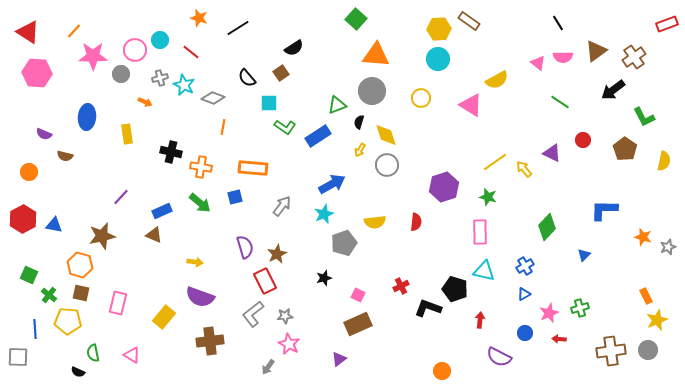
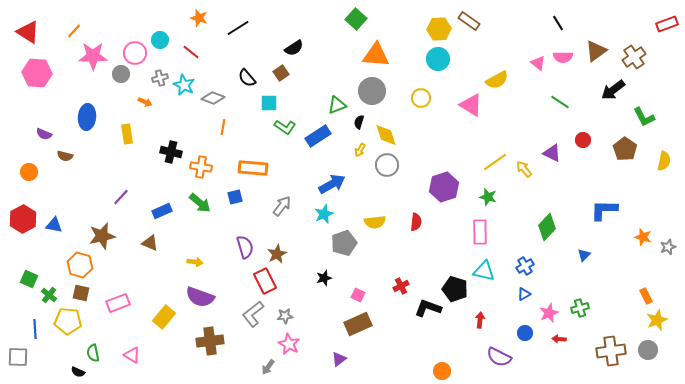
pink circle at (135, 50): moved 3 px down
brown triangle at (154, 235): moved 4 px left, 8 px down
green square at (29, 275): moved 4 px down
pink rectangle at (118, 303): rotated 55 degrees clockwise
